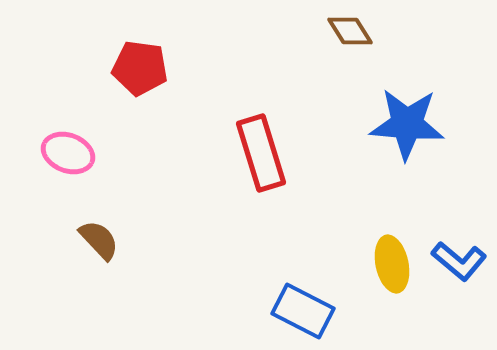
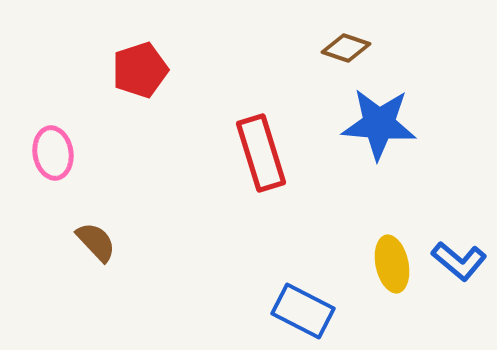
brown diamond: moved 4 px left, 17 px down; rotated 39 degrees counterclockwise
red pentagon: moved 2 px down; rotated 26 degrees counterclockwise
blue star: moved 28 px left
pink ellipse: moved 15 px left; rotated 60 degrees clockwise
brown semicircle: moved 3 px left, 2 px down
